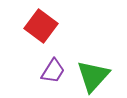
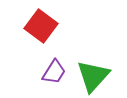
purple trapezoid: moved 1 px right, 1 px down
